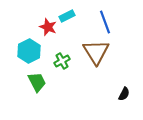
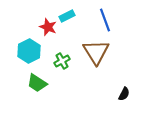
blue line: moved 2 px up
green trapezoid: moved 1 px down; rotated 150 degrees clockwise
